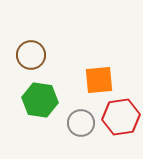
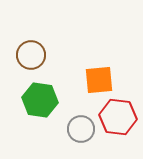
red hexagon: moved 3 px left; rotated 15 degrees clockwise
gray circle: moved 6 px down
